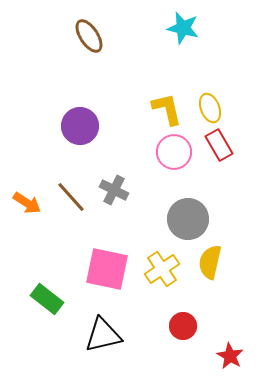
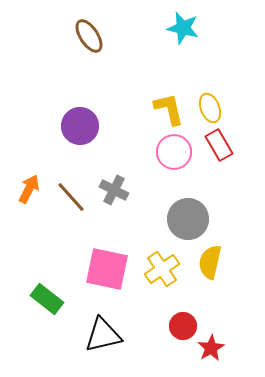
yellow L-shape: moved 2 px right
orange arrow: moved 2 px right, 14 px up; rotated 96 degrees counterclockwise
red star: moved 19 px left, 8 px up; rotated 12 degrees clockwise
